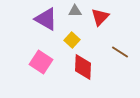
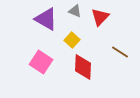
gray triangle: rotated 24 degrees clockwise
